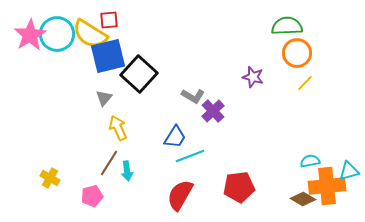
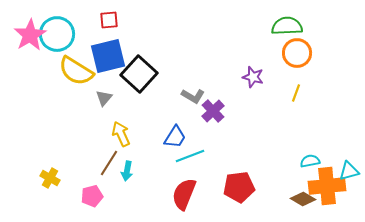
yellow semicircle: moved 14 px left, 37 px down
yellow line: moved 9 px left, 10 px down; rotated 24 degrees counterclockwise
yellow arrow: moved 3 px right, 6 px down
cyan arrow: rotated 18 degrees clockwise
red semicircle: moved 4 px right, 1 px up; rotated 8 degrees counterclockwise
